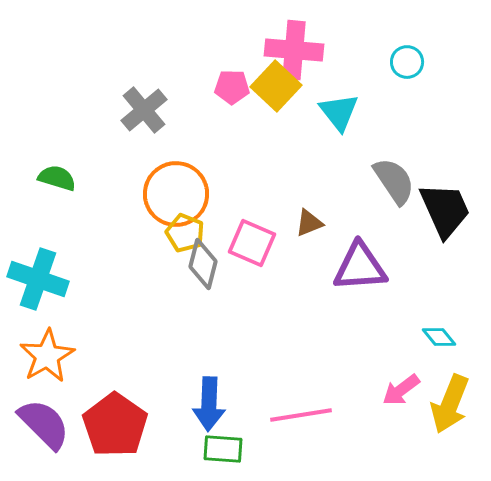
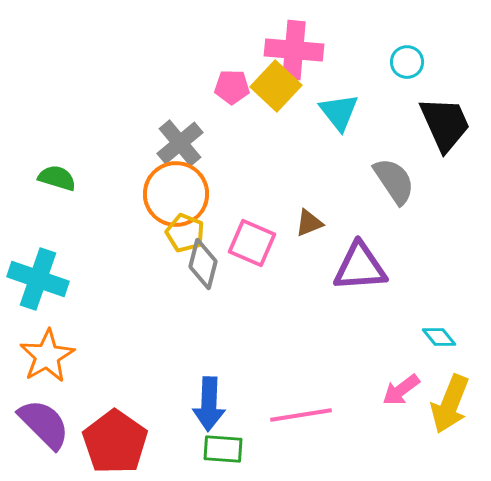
gray cross: moved 36 px right, 33 px down
black trapezoid: moved 86 px up
red pentagon: moved 17 px down
